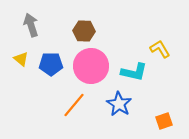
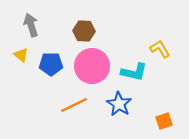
yellow triangle: moved 4 px up
pink circle: moved 1 px right
orange line: rotated 24 degrees clockwise
